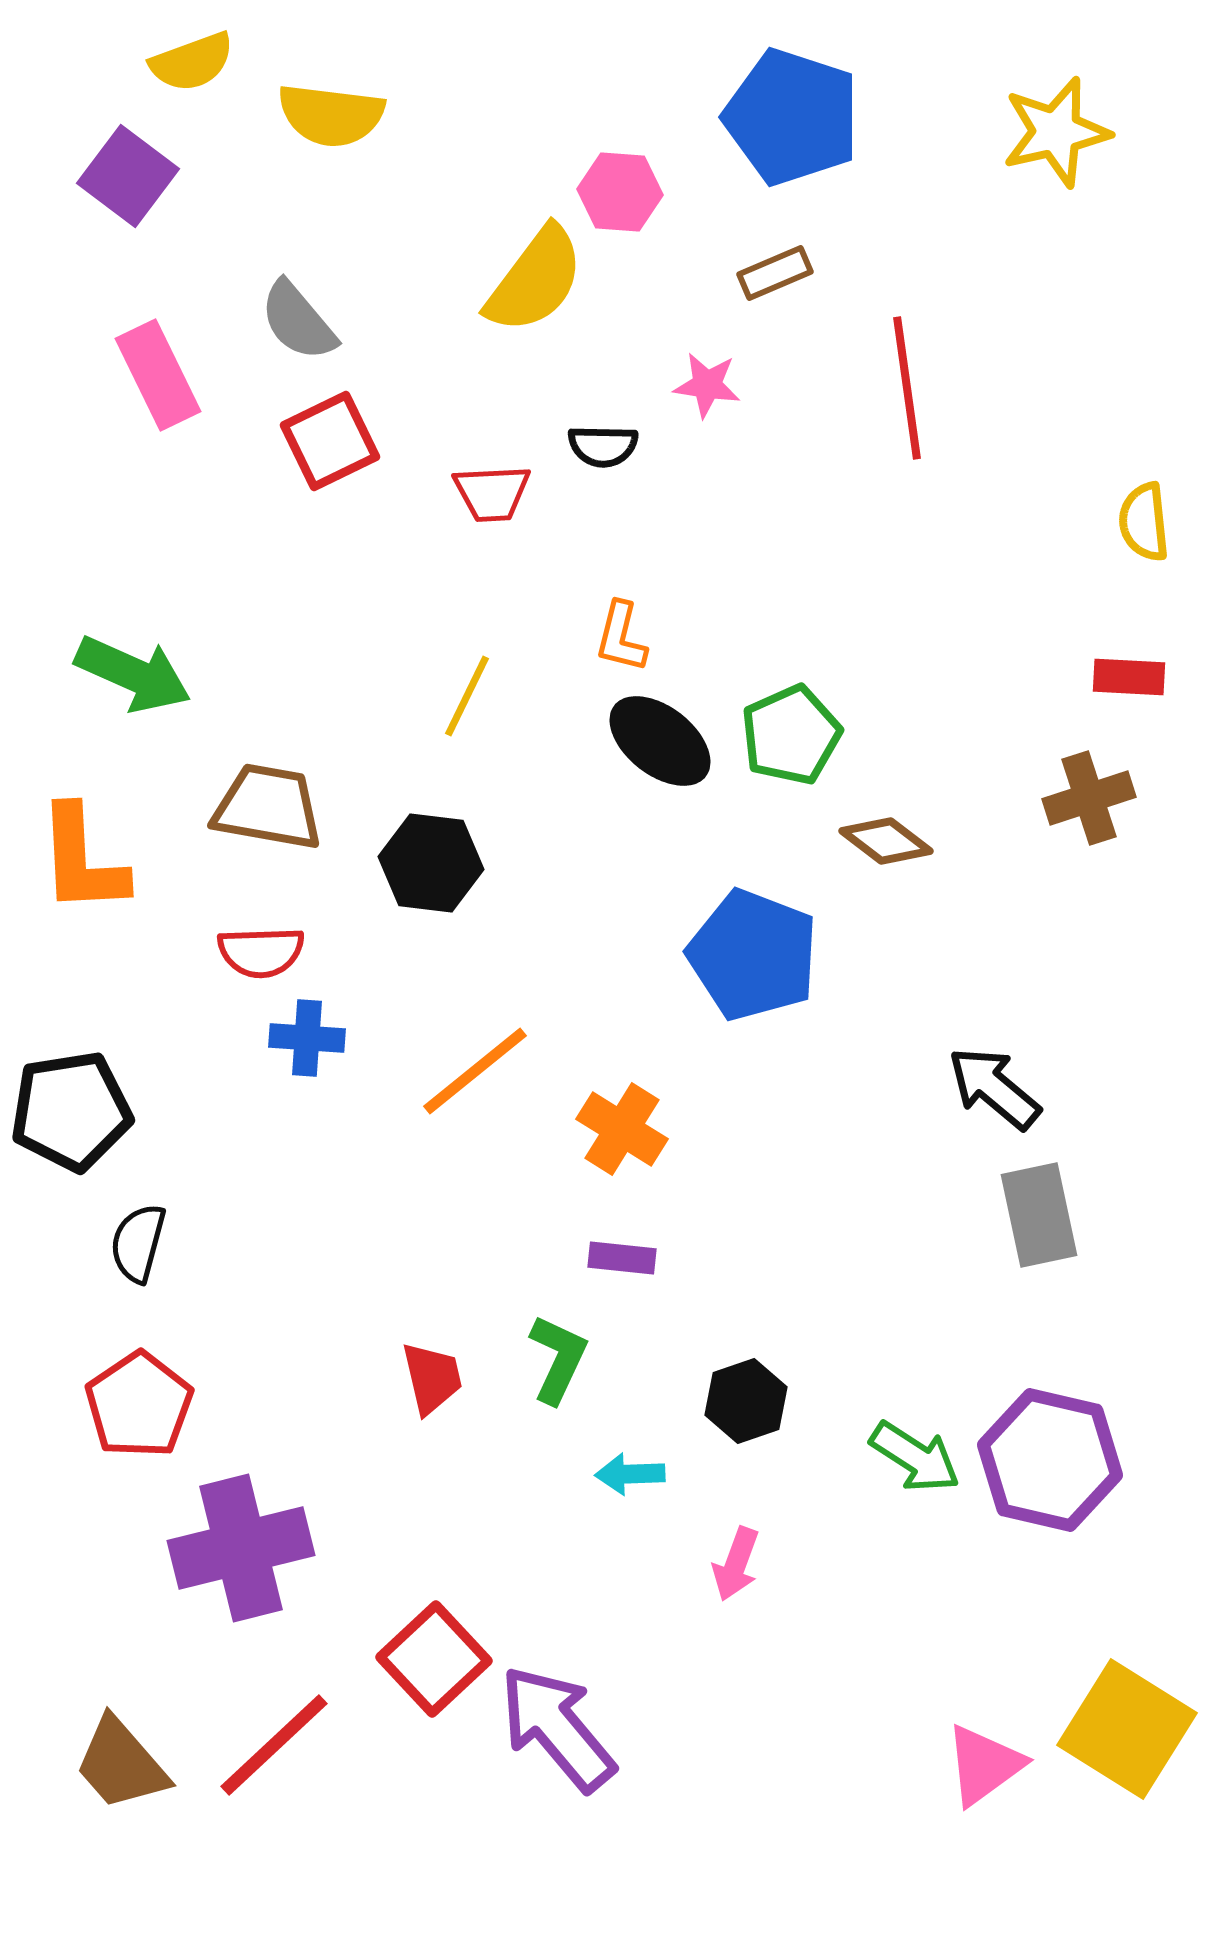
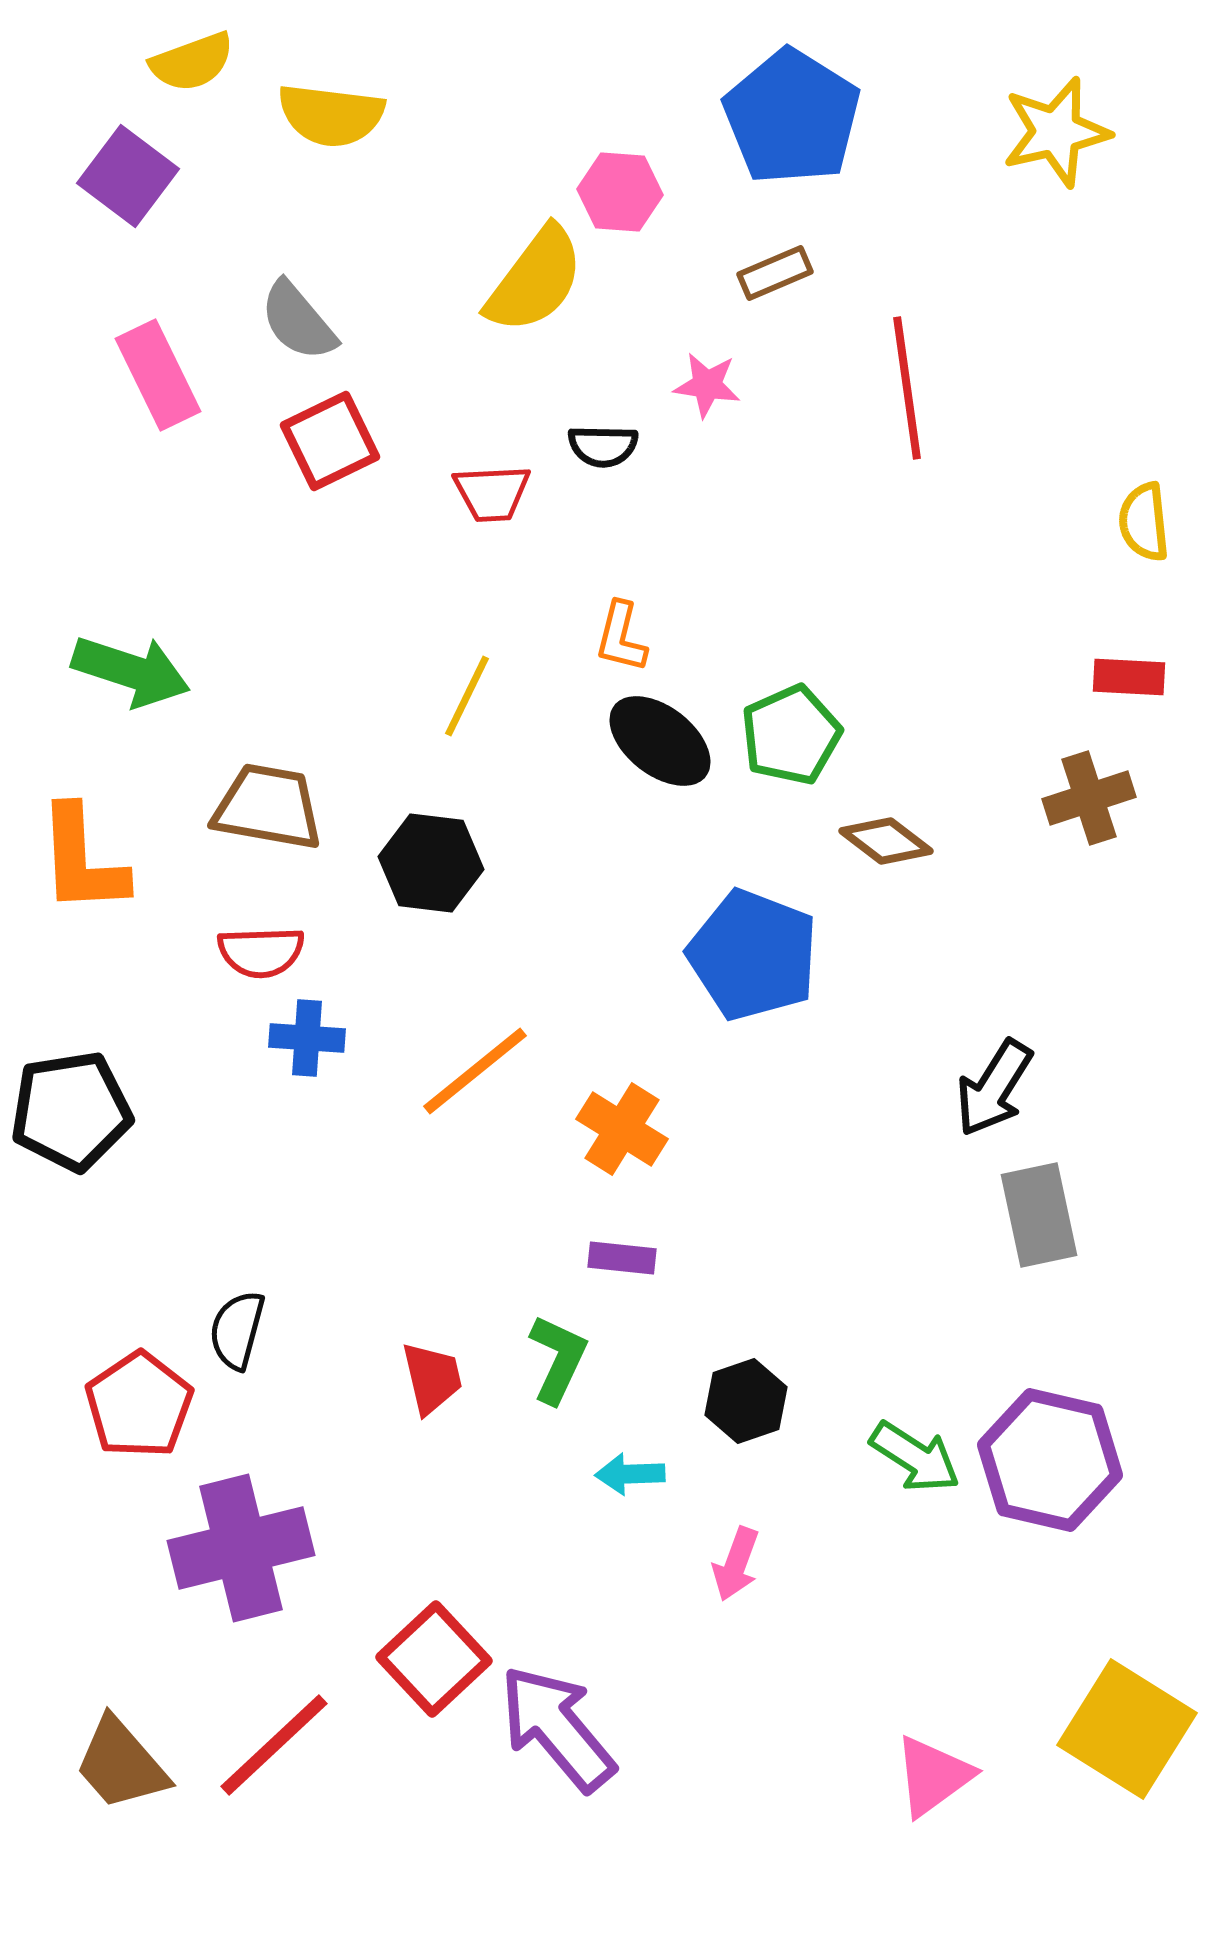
blue pentagon at (792, 117): rotated 14 degrees clockwise
green arrow at (133, 674): moved 2 px left, 3 px up; rotated 6 degrees counterclockwise
black arrow at (994, 1088): rotated 98 degrees counterclockwise
black semicircle at (138, 1243): moved 99 px right, 87 px down
pink triangle at (984, 1765): moved 51 px left, 11 px down
